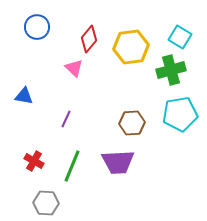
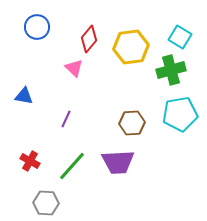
red cross: moved 4 px left
green line: rotated 20 degrees clockwise
